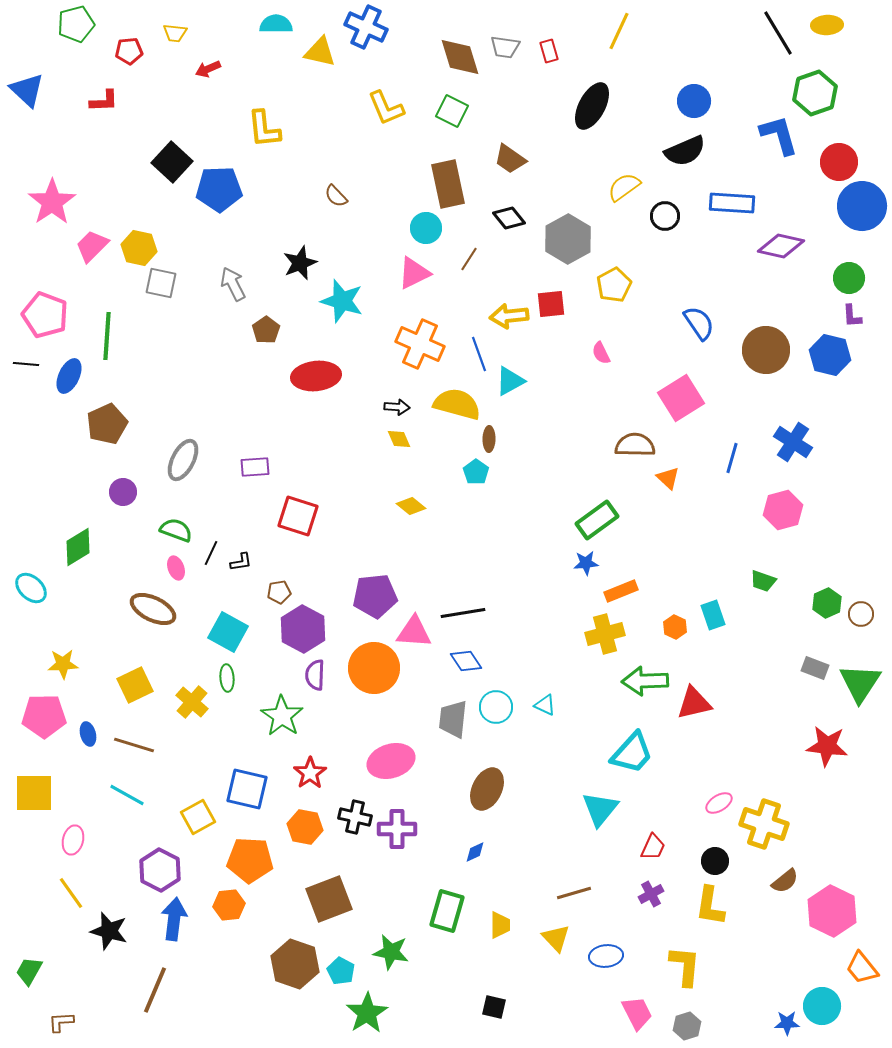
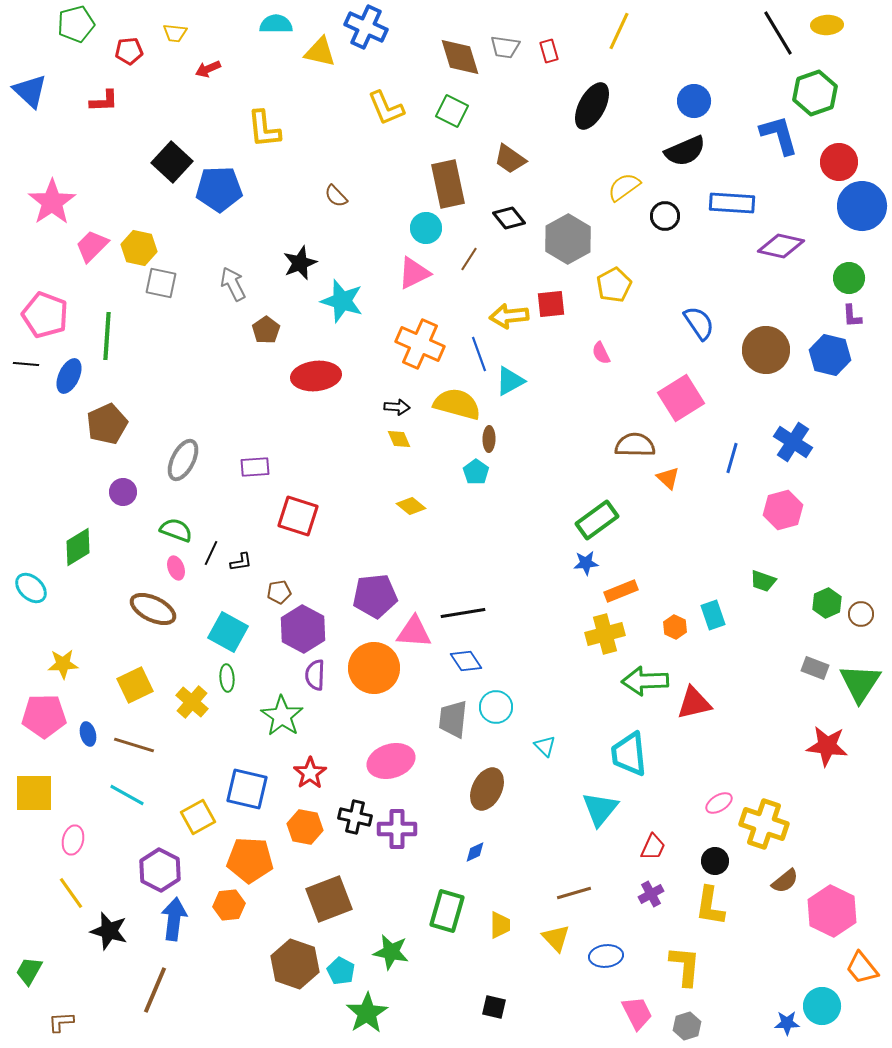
blue triangle at (27, 90): moved 3 px right, 1 px down
cyan triangle at (545, 705): moved 41 px down; rotated 20 degrees clockwise
cyan trapezoid at (632, 753): moved 3 px left, 1 px down; rotated 132 degrees clockwise
